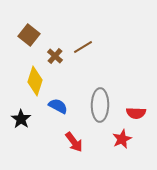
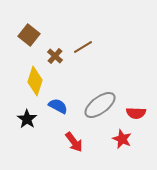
gray ellipse: rotated 52 degrees clockwise
black star: moved 6 px right
red star: rotated 24 degrees counterclockwise
